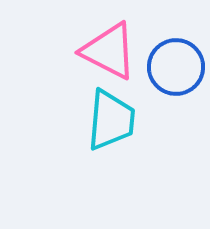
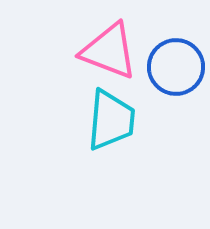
pink triangle: rotated 6 degrees counterclockwise
